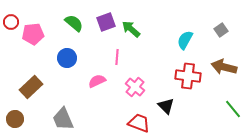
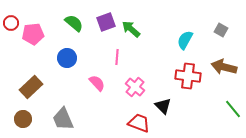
red circle: moved 1 px down
gray square: rotated 24 degrees counterclockwise
pink semicircle: moved 2 px down; rotated 72 degrees clockwise
black triangle: moved 3 px left
brown circle: moved 8 px right
